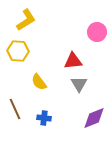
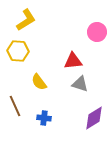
gray triangle: moved 1 px right; rotated 42 degrees counterclockwise
brown line: moved 3 px up
purple diamond: rotated 10 degrees counterclockwise
